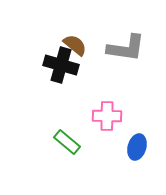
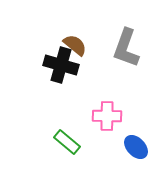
gray L-shape: rotated 102 degrees clockwise
blue ellipse: moved 1 px left; rotated 60 degrees counterclockwise
